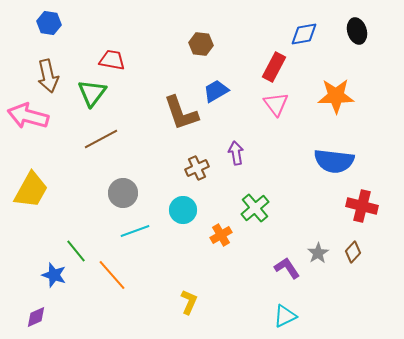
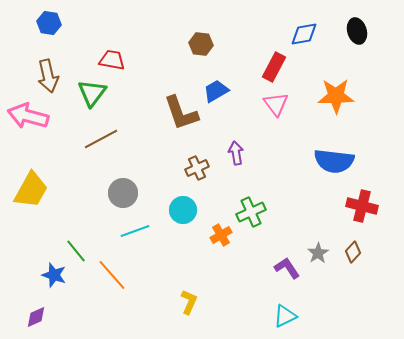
green cross: moved 4 px left, 4 px down; rotated 16 degrees clockwise
